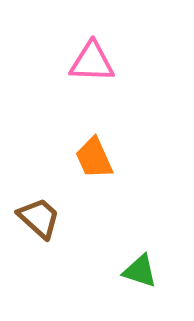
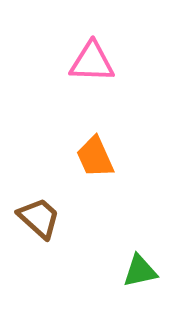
orange trapezoid: moved 1 px right, 1 px up
green triangle: rotated 30 degrees counterclockwise
